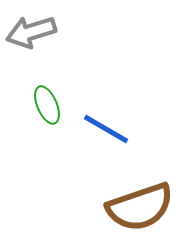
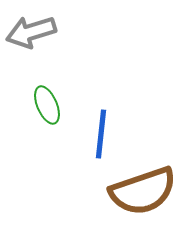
blue line: moved 5 px left, 5 px down; rotated 66 degrees clockwise
brown semicircle: moved 3 px right, 16 px up
